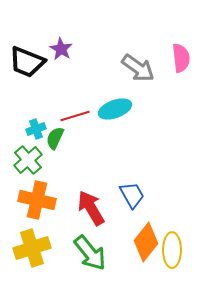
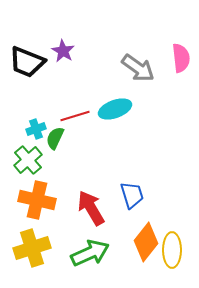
purple star: moved 2 px right, 2 px down
blue trapezoid: rotated 12 degrees clockwise
green arrow: rotated 75 degrees counterclockwise
